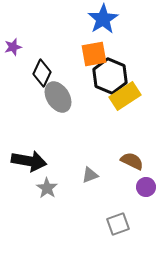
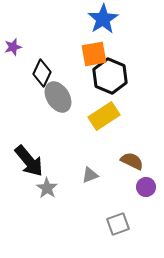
yellow rectangle: moved 21 px left, 20 px down
black arrow: rotated 40 degrees clockwise
